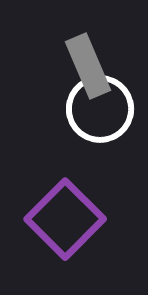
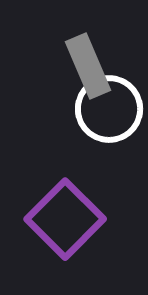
white circle: moved 9 px right
